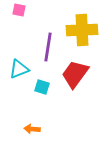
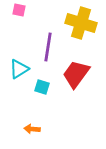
yellow cross: moved 1 px left, 7 px up; rotated 20 degrees clockwise
cyan triangle: rotated 10 degrees counterclockwise
red trapezoid: moved 1 px right
